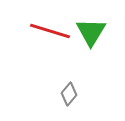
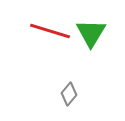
green triangle: moved 1 px down
